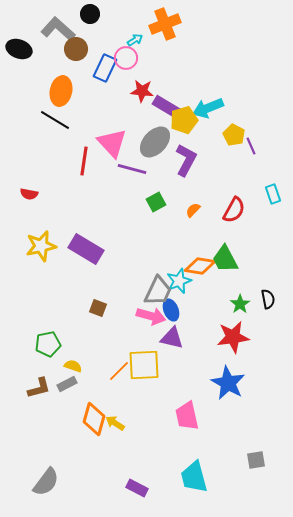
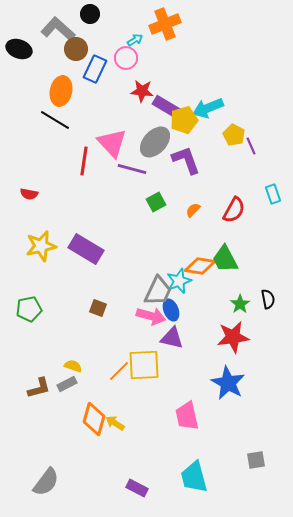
blue rectangle at (105, 68): moved 10 px left, 1 px down
purple L-shape at (186, 160): rotated 48 degrees counterclockwise
green pentagon at (48, 344): moved 19 px left, 35 px up
